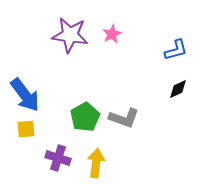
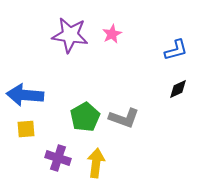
blue arrow: rotated 132 degrees clockwise
